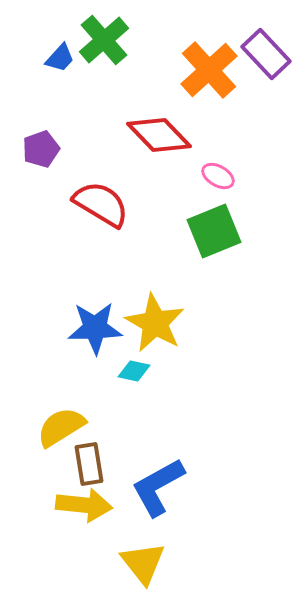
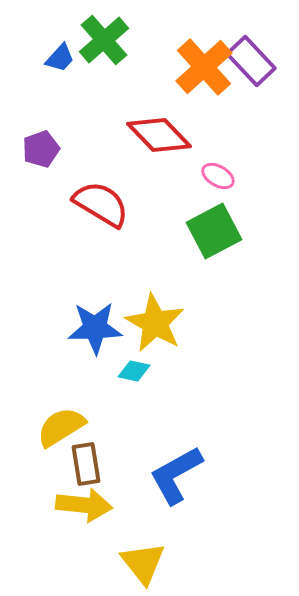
purple rectangle: moved 15 px left, 7 px down
orange cross: moved 5 px left, 3 px up
green square: rotated 6 degrees counterclockwise
brown rectangle: moved 3 px left
blue L-shape: moved 18 px right, 12 px up
